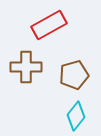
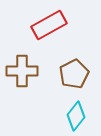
brown cross: moved 4 px left, 4 px down
brown pentagon: moved 1 px up; rotated 12 degrees counterclockwise
